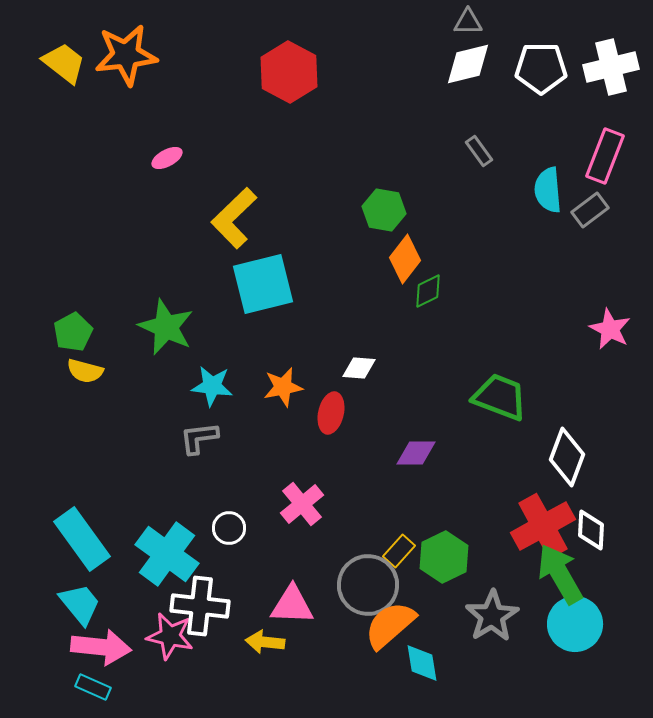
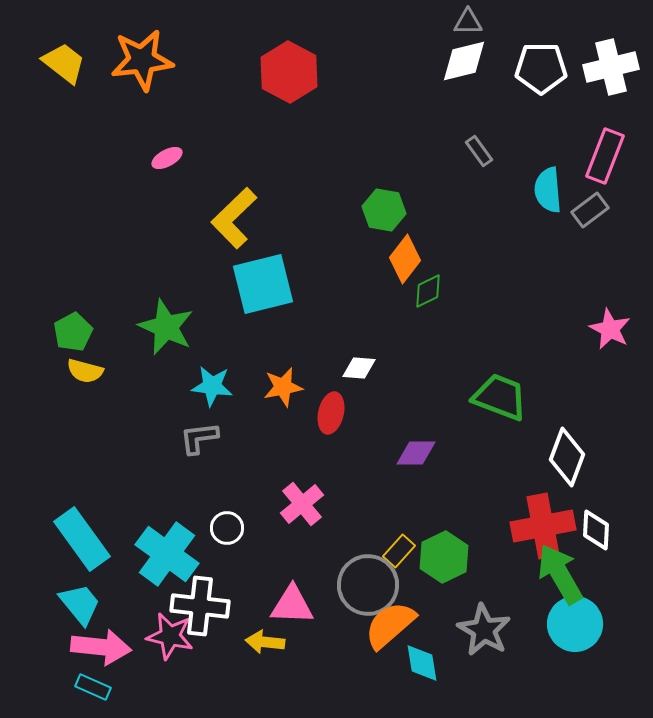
orange star at (126, 55): moved 16 px right, 5 px down
white diamond at (468, 64): moved 4 px left, 3 px up
red cross at (543, 526): rotated 18 degrees clockwise
white circle at (229, 528): moved 2 px left
white diamond at (591, 530): moved 5 px right
gray star at (492, 616): moved 8 px left, 14 px down; rotated 10 degrees counterclockwise
